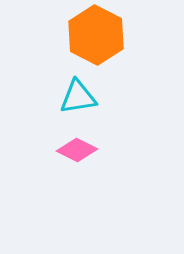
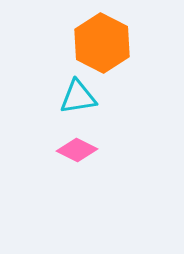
orange hexagon: moved 6 px right, 8 px down
